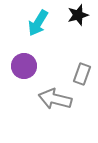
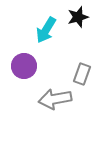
black star: moved 2 px down
cyan arrow: moved 8 px right, 7 px down
gray arrow: rotated 24 degrees counterclockwise
